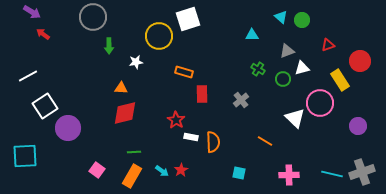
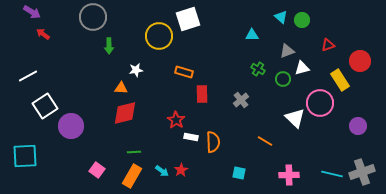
white star at (136, 62): moved 8 px down
purple circle at (68, 128): moved 3 px right, 2 px up
